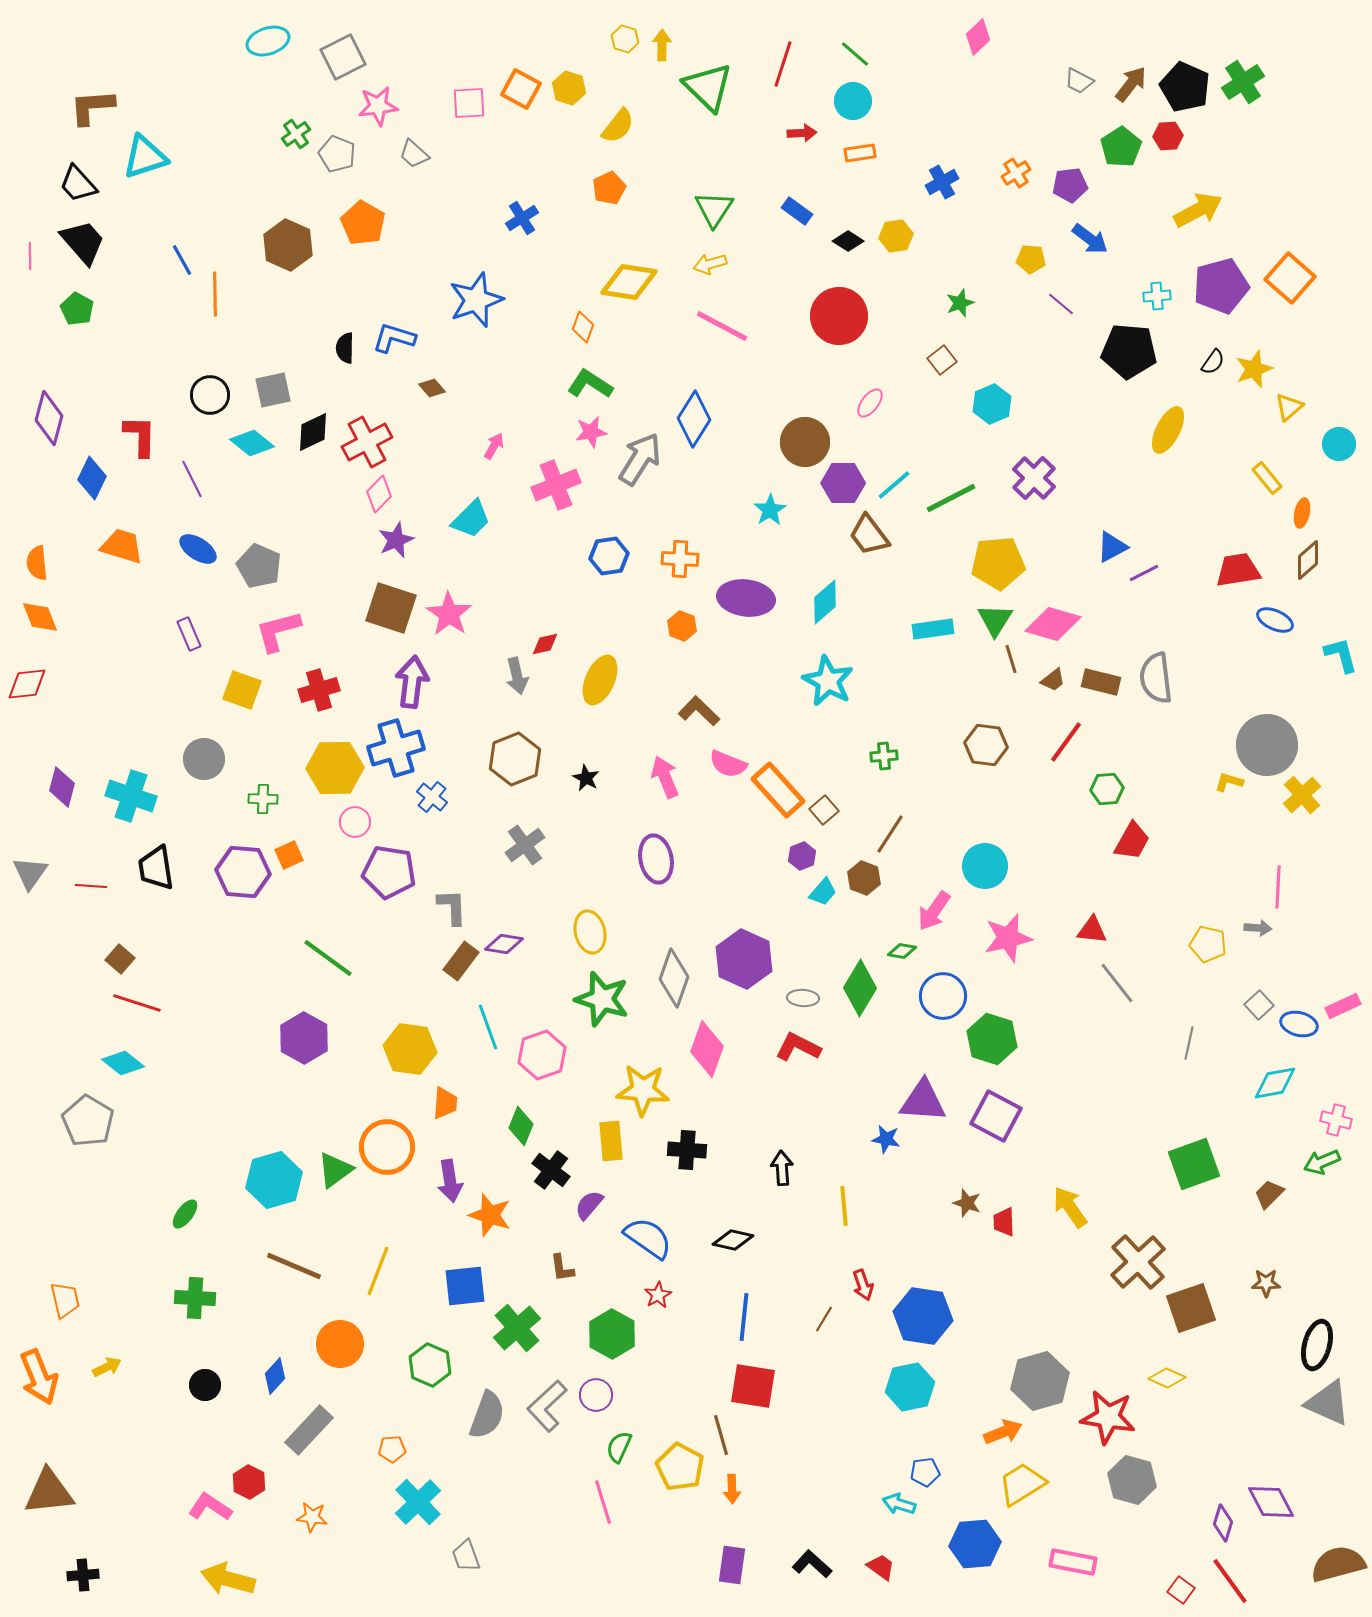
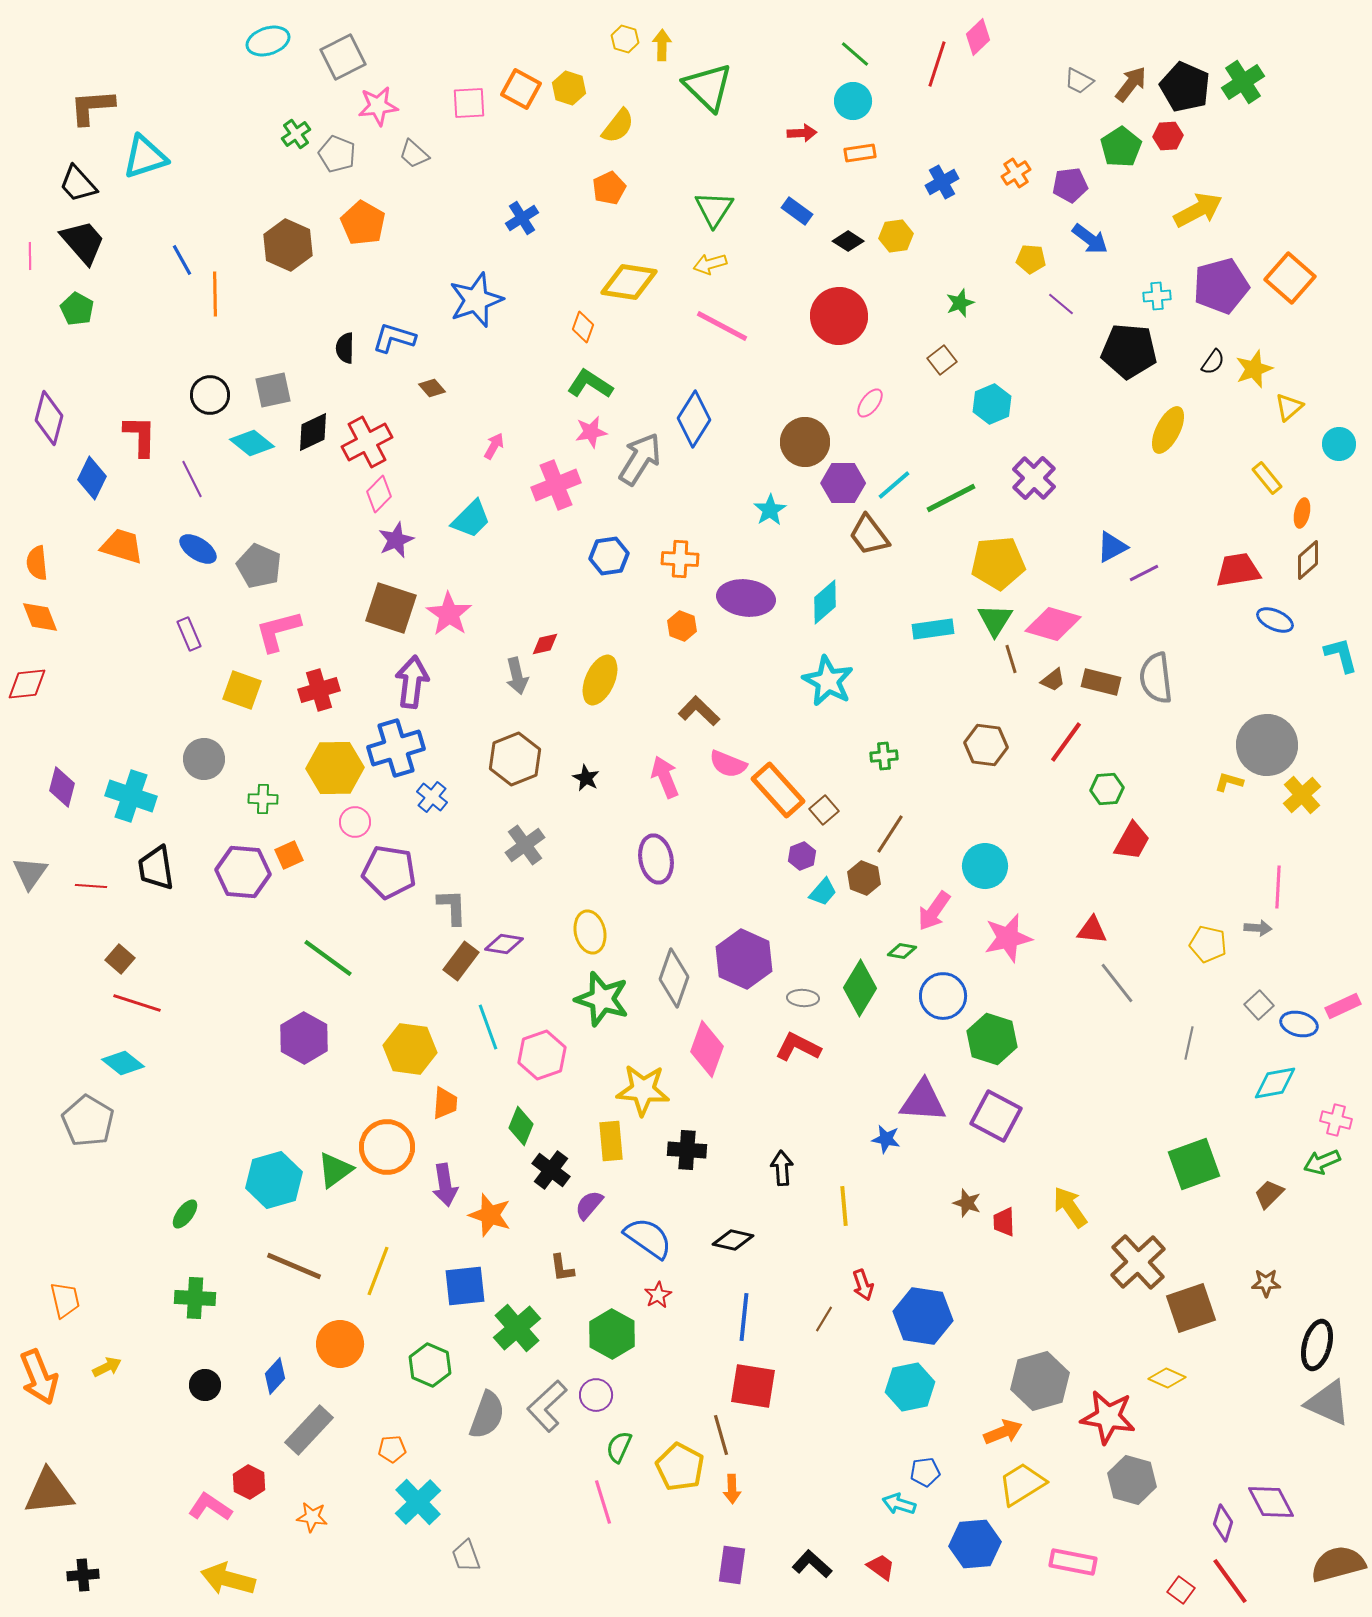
red line at (783, 64): moved 154 px right
purple arrow at (450, 1181): moved 5 px left, 4 px down
